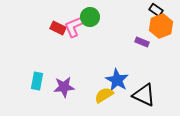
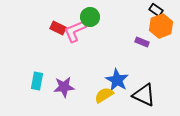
pink L-shape: moved 5 px down
